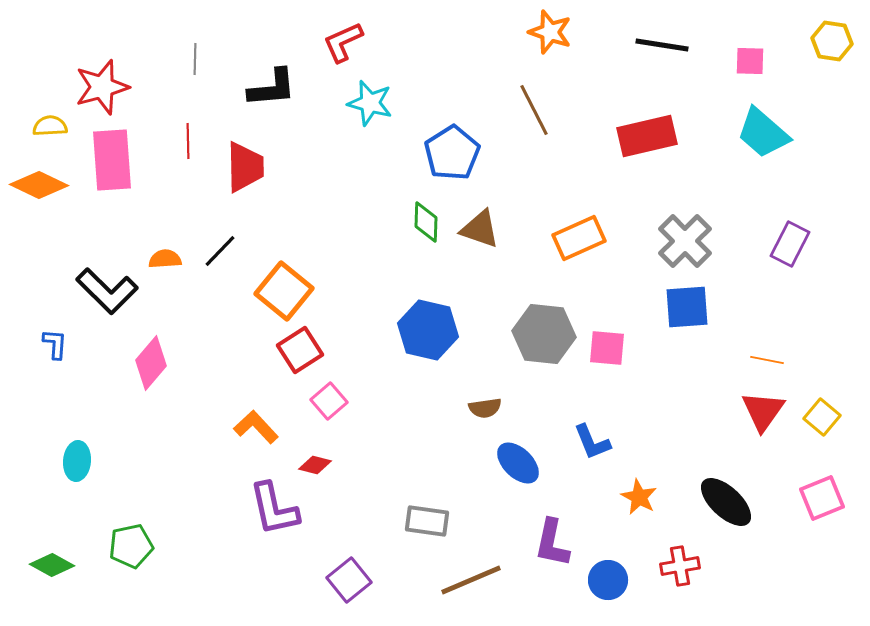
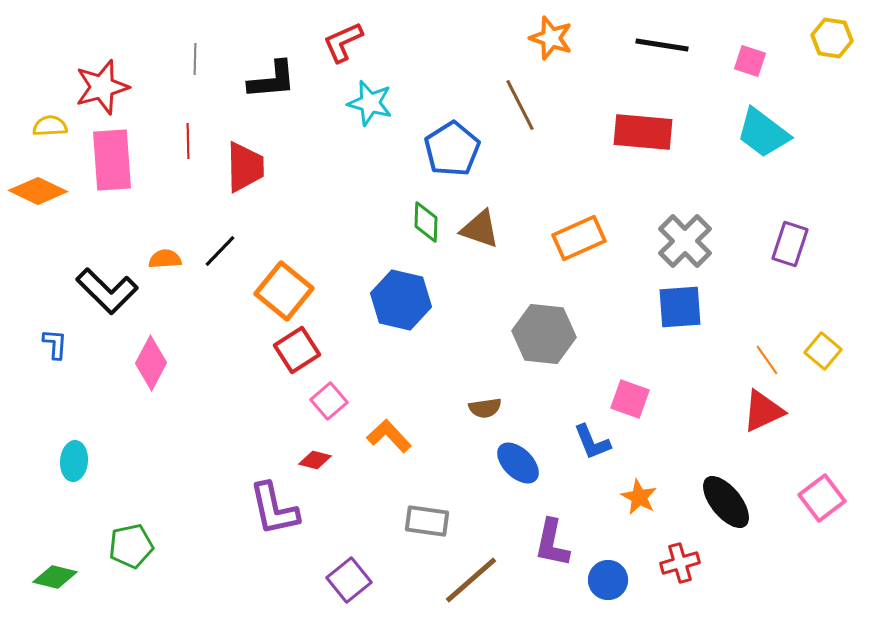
orange star at (550, 32): moved 1 px right, 6 px down
yellow hexagon at (832, 41): moved 3 px up
pink square at (750, 61): rotated 16 degrees clockwise
black L-shape at (272, 88): moved 8 px up
brown line at (534, 110): moved 14 px left, 5 px up
cyan trapezoid at (763, 133): rotated 4 degrees counterclockwise
red rectangle at (647, 136): moved 4 px left, 4 px up; rotated 18 degrees clockwise
blue pentagon at (452, 153): moved 4 px up
orange diamond at (39, 185): moved 1 px left, 6 px down
purple rectangle at (790, 244): rotated 9 degrees counterclockwise
blue square at (687, 307): moved 7 px left
blue hexagon at (428, 330): moved 27 px left, 30 px up
pink square at (607, 348): moved 23 px right, 51 px down; rotated 15 degrees clockwise
red square at (300, 350): moved 3 px left
orange line at (767, 360): rotated 44 degrees clockwise
pink diamond at (151, 363): rotated 12 degrees counterclockwise
red triangle at (763, 411): rotated 30 degrees clockwise
yellow square at (822, 417): moved 1 px right, 66 px up
orange L-shape at (256, 427): moved 133 px right, 9 px down
cyan ellipse at (77, 461): moved 3 px left
red diamond at (315, 465): moved 5 px up
pink square at (822, 498): rotated 15 degrees counterclockwise
black ellipse at (726, 502): rotated 8 degrees clockwise
green diamond at (52, 565): moved 3 px right, 12 px down; rotated 15 degrees counterclockwise
red cross at (680, 566): moved 3 px up; rotated 6 degrees counterclockwise
brown line at (471, 580): rotated 18 degrees counterclockwise
